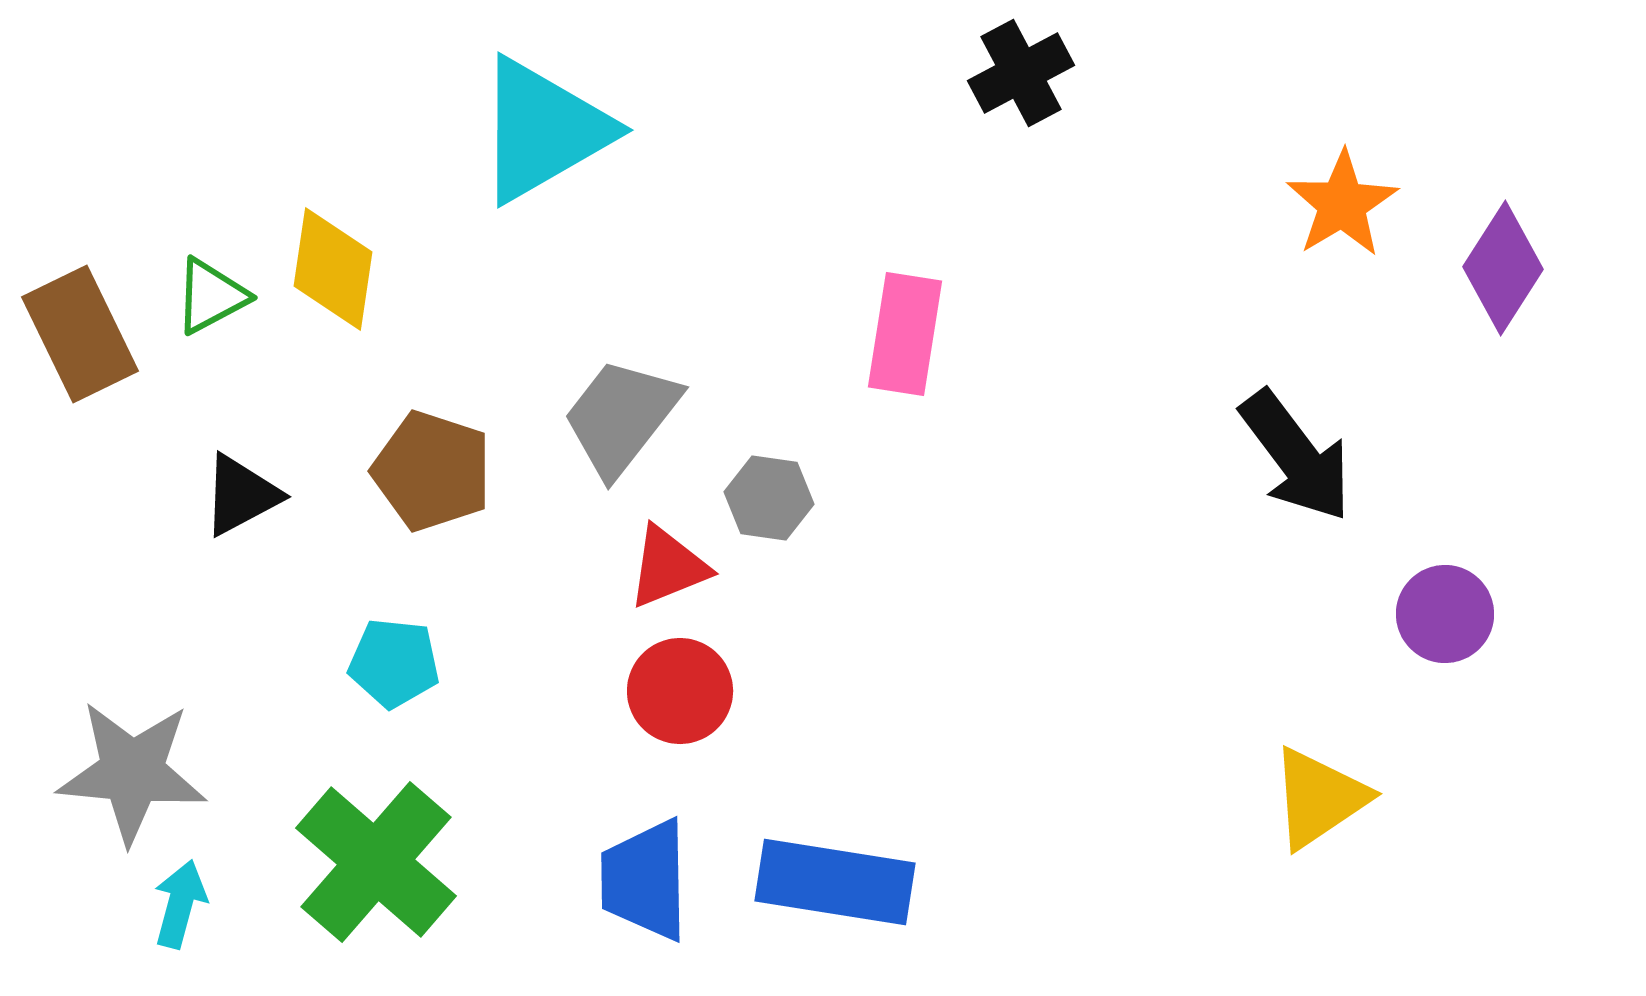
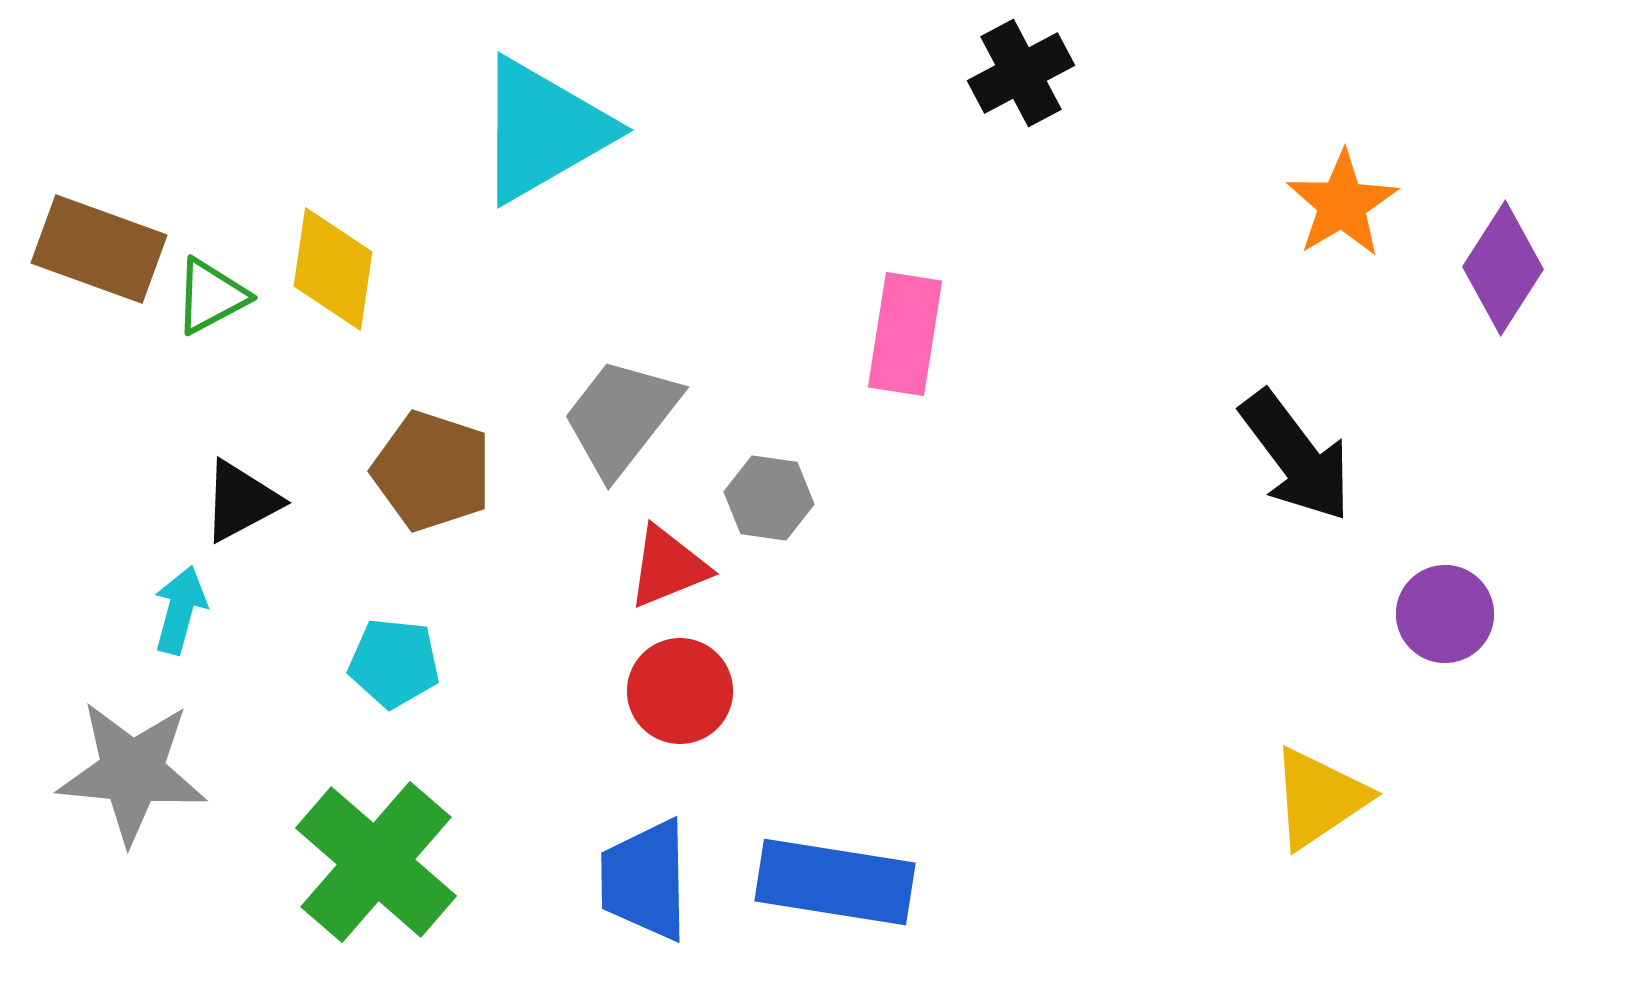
brown rectangle: moved 19 px right, 85 px up; rotated 44 degrees counterclockwise
black triangle: moved 6 px down
cyan arrow: moved 294 px up
